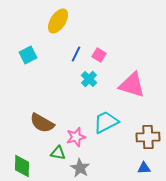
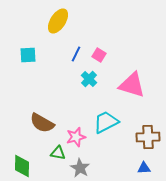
cyan square: rotated 24 degrees clockwise
